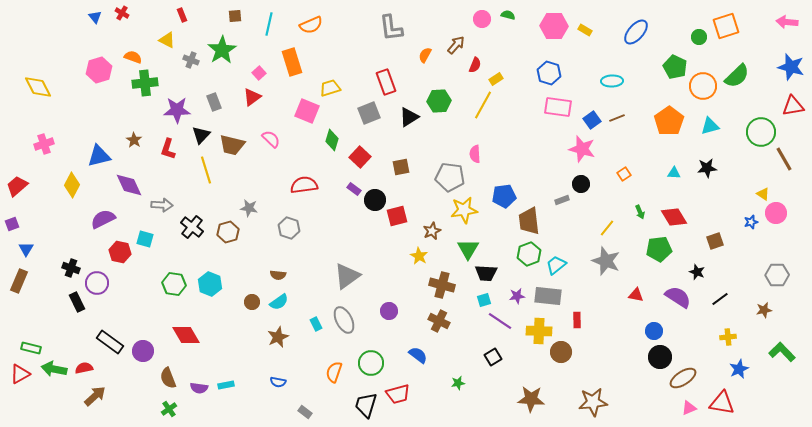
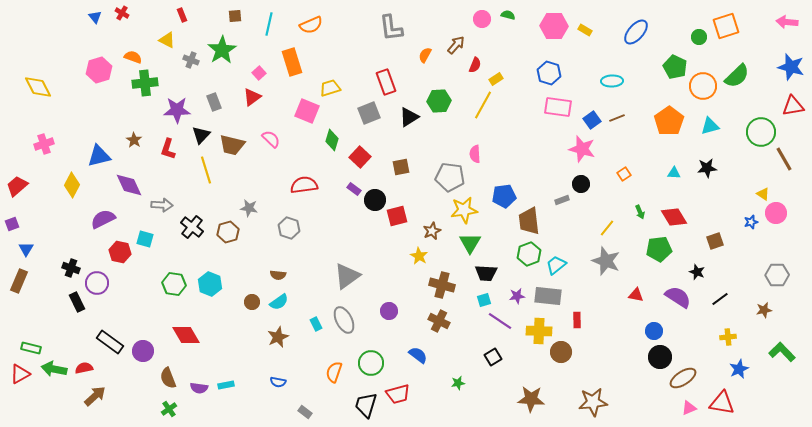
green triangle at (468, 249): moved 2 px right, 6 px up
